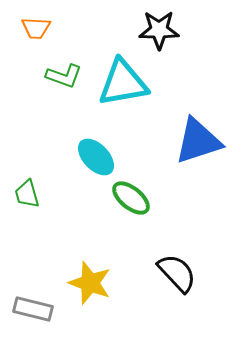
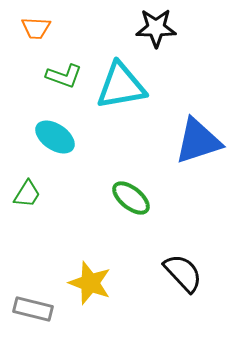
black star: moved 3 px left, 2 px up
cyan triangle: moved 2 px left, 3 px down
cyan ellipse: moved 41 px left, 20 px up; rotated 12 degrees counterclockwise
green trapezoid: rotated 132 degrees counterclockwise
black semicircle: moved 6 px right
